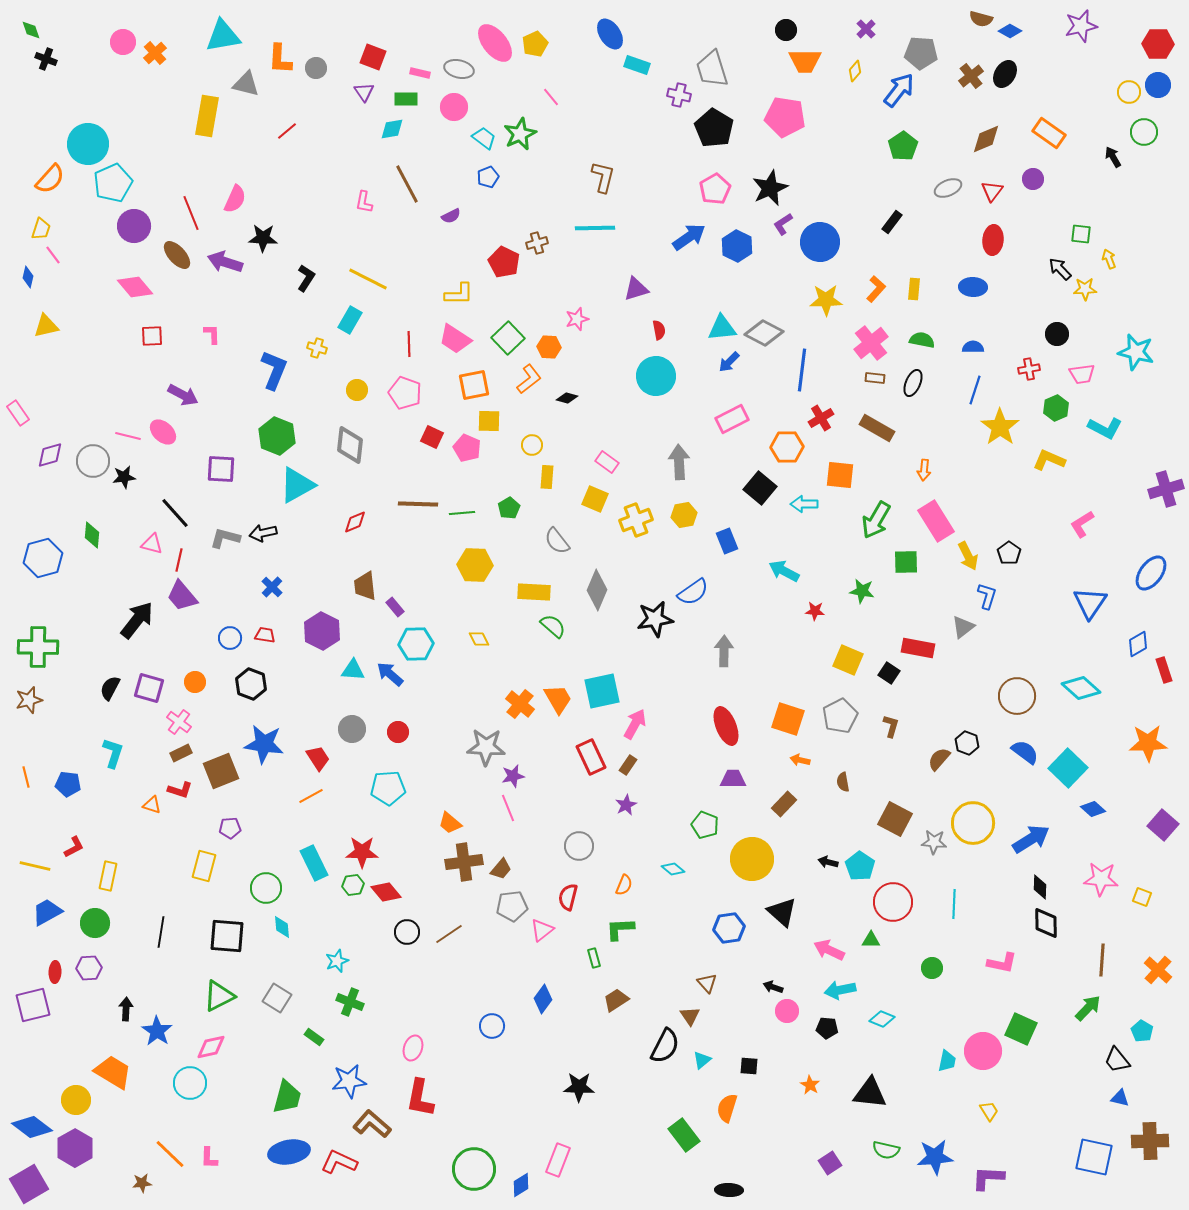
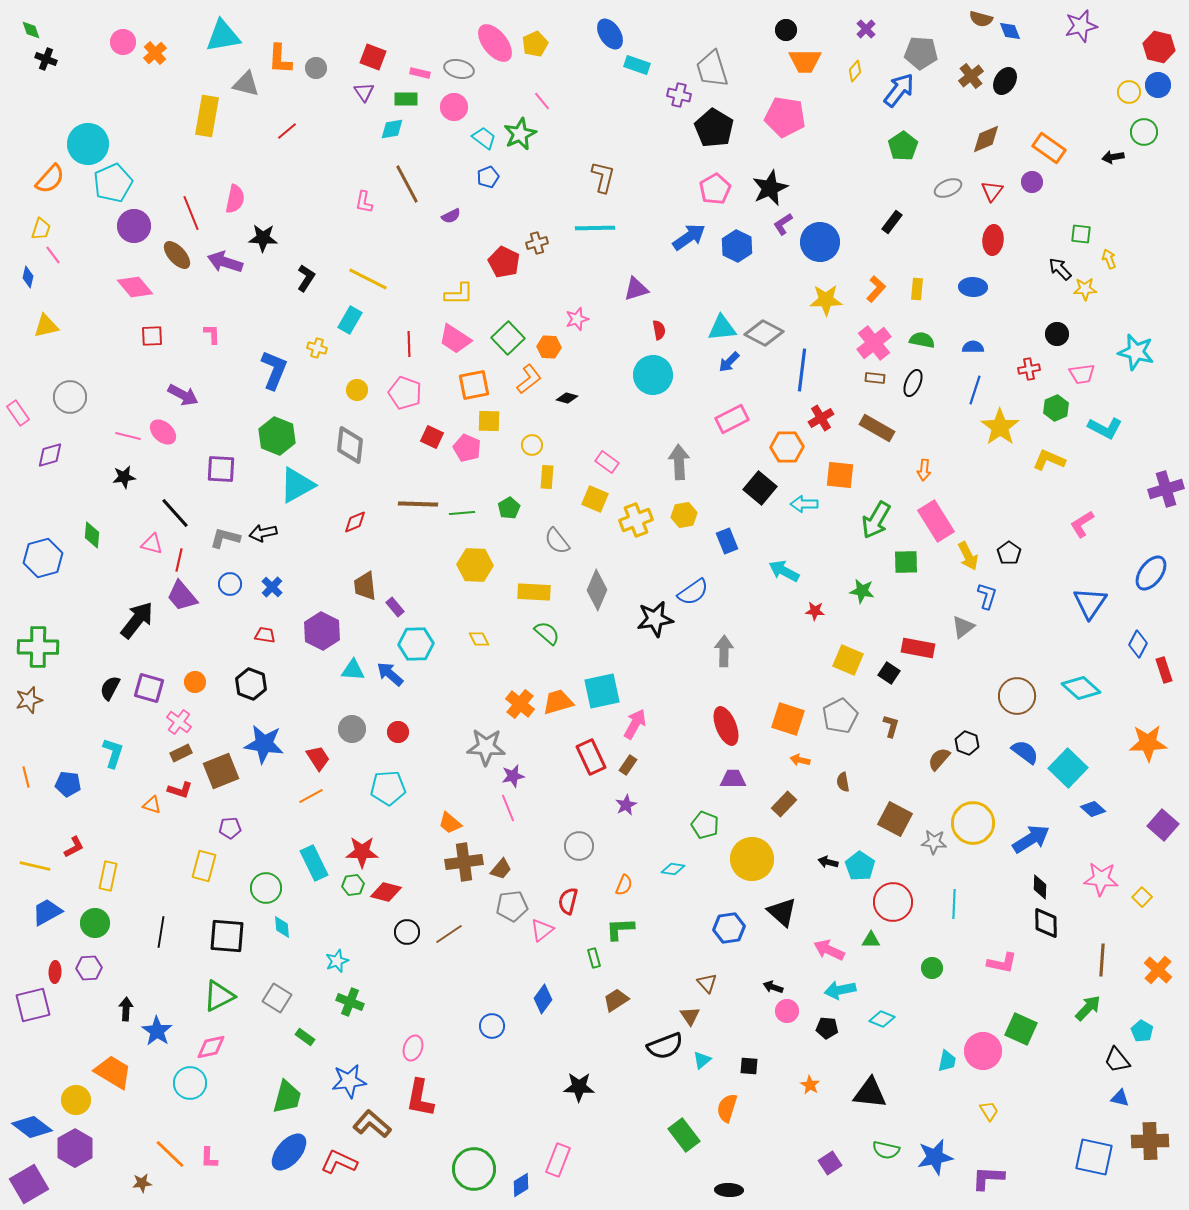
blue diamond at (1010, 31): rotated 40 degrees clockwise
red hexagon at (1158, 44): moved 1 px right, 3 px down; rotated 12 degrees clockwise
black ellipse at (1005, 74): moved 7 px down
pink line at (551, 97): moved 9 px left, 4 px down
orange rectangle at (1049, 133): moved 15 px down
black arrow at (1113, 157): rotated 70 degrees counterclockwise
purple circle at (1033, 179): moved 1 px left, 3 px down
pink semicircle at (235, 199): rotated 12 degrees counterclockwise
yellow rectangle at (914, 289): moved 3 px right
pink cross at (871, 343): moved 3 px right
cyan circle at (656, 376): moved 3 px left, 1 px up
gray circle at (93, 461): moved 23 px left, 64 px up
green semicircle at (553, 626): moved 6 px left, 7 px down
blue circle at (230, 638): moved 54 px up
blue diamond at (1138, 644): rotated 32 degrees counterclockwise
orange trapezoid at (558, 699): moved 3 px down; rotated 76 degrees counterclockwise
cyan diamond at (673, 869): rotated 30 degrees counterclockwise
red diamond at (386, 892): rotated 36 degrees counterclockwise
red semicircle at (568, 897): moved 4 px down
yellow square at (1142, 897): rotated 24 degrees clockwise
green rectangle at (314, 1037): moved 9 px left
black semicircle at (665, 1046): rotated 42 degrees clockwise
blue ellipse at (289, 1152): rotated 39 degrees counterclockwise
blue star at (935, 1157): rotated 6 degrees counterclockwise
